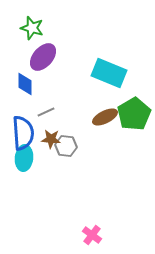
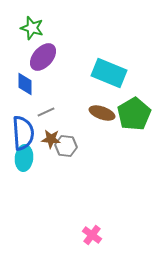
brown ellipse: moved 3 px left, 4 px up; rotated 45 degrees clockwise
